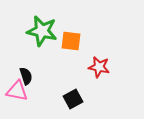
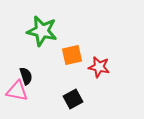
orange square: moved 1 px right, 14 px down; rotated 20 degrees counterclockwise
